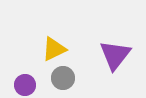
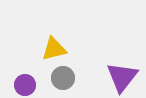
yellow triangle: rotated 12 degrees clockwise
purple triangle: moved 7 px right, 22 px down
